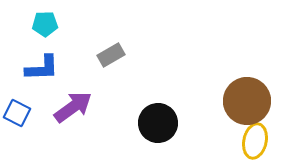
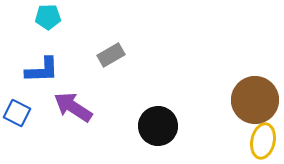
cyan pentagon: moved 3 px right, 7 px up
blue L-shape: moved 2 px down
brown circle: moved 8 px right, 1 px up
purple arrow: rotated 111 degrees counterclockwise
black circle: moved 3 px down
yellow ellipse: moved 8 px right
